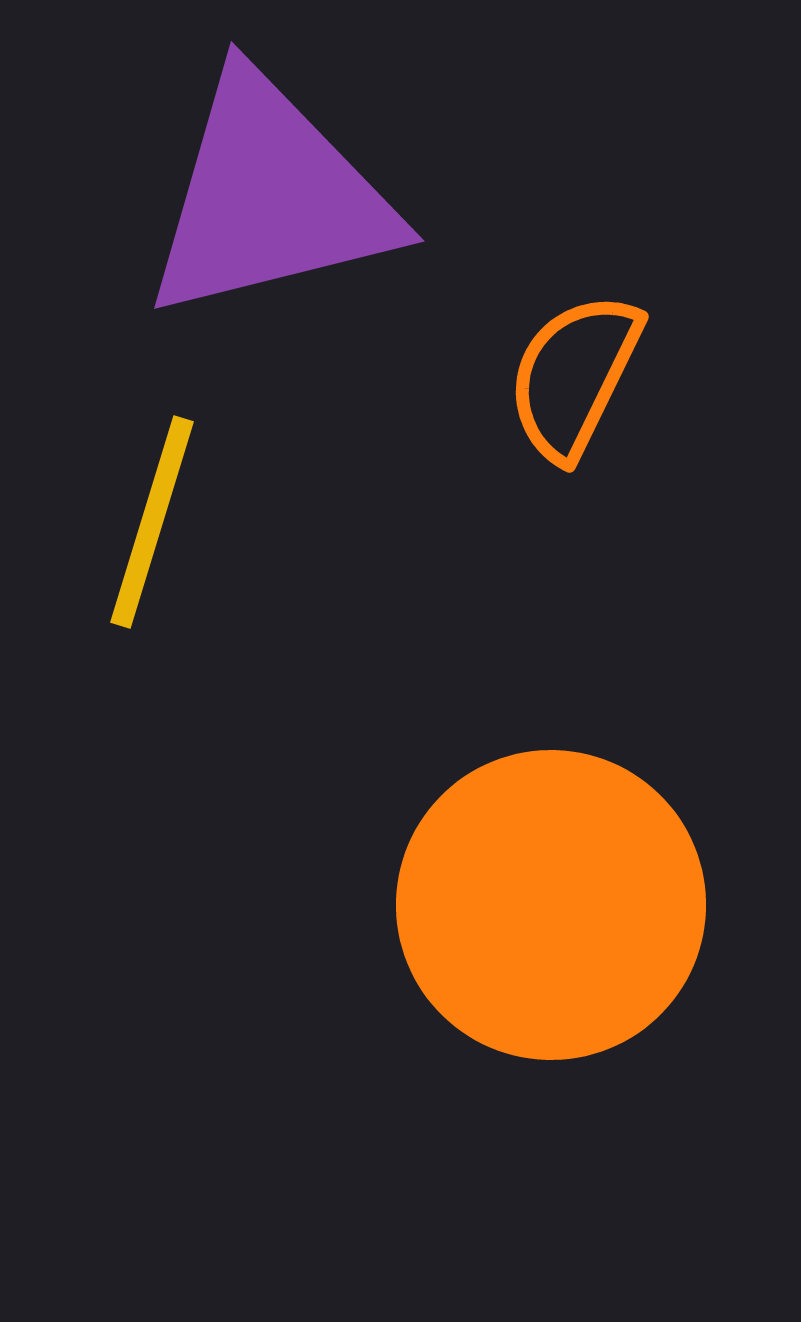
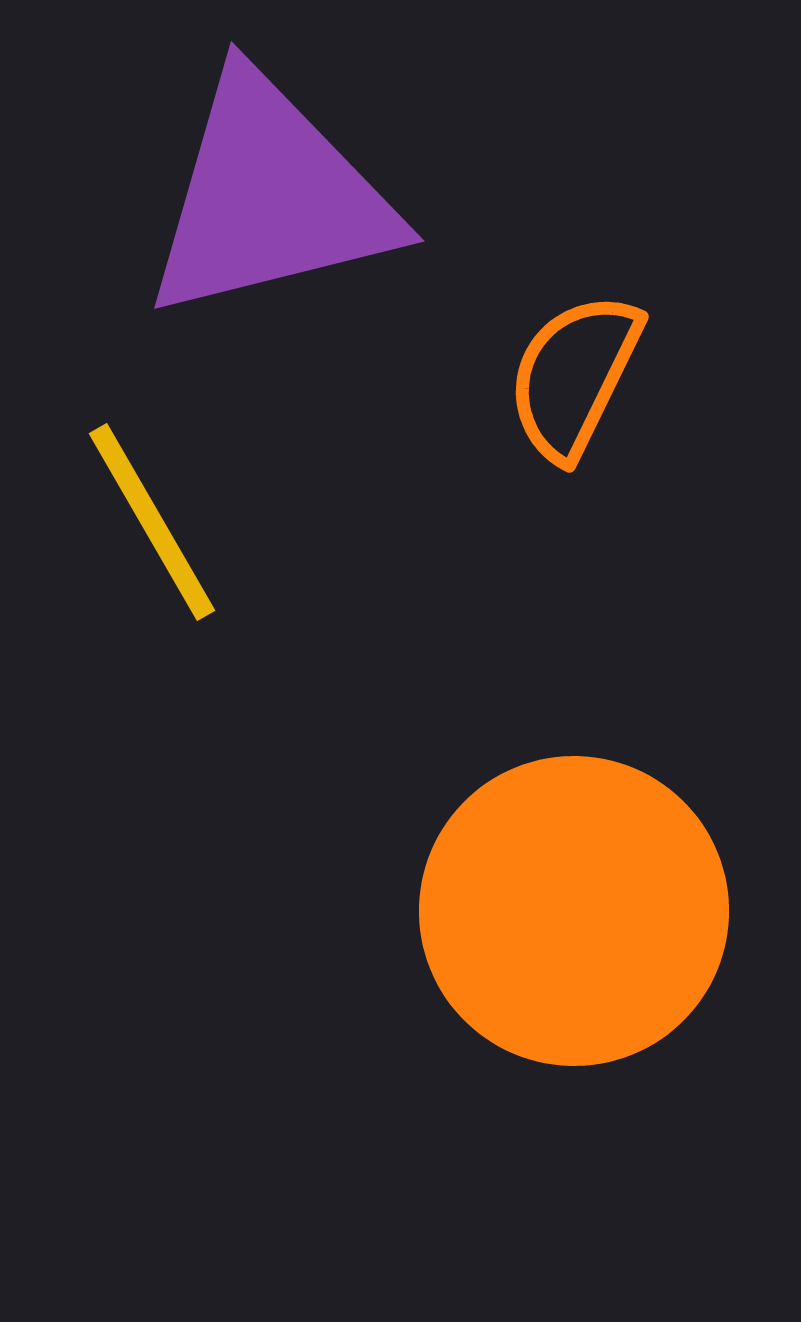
yellow line: rotated 47 degrees counterclockwise
orange circle: moved 23 px right, 6 px down
